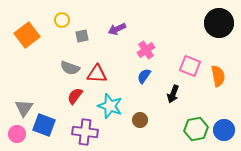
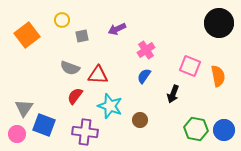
red triangle: moved 1 px right, 1 px down
green hexagon: rotated 20 degrees clockwise
